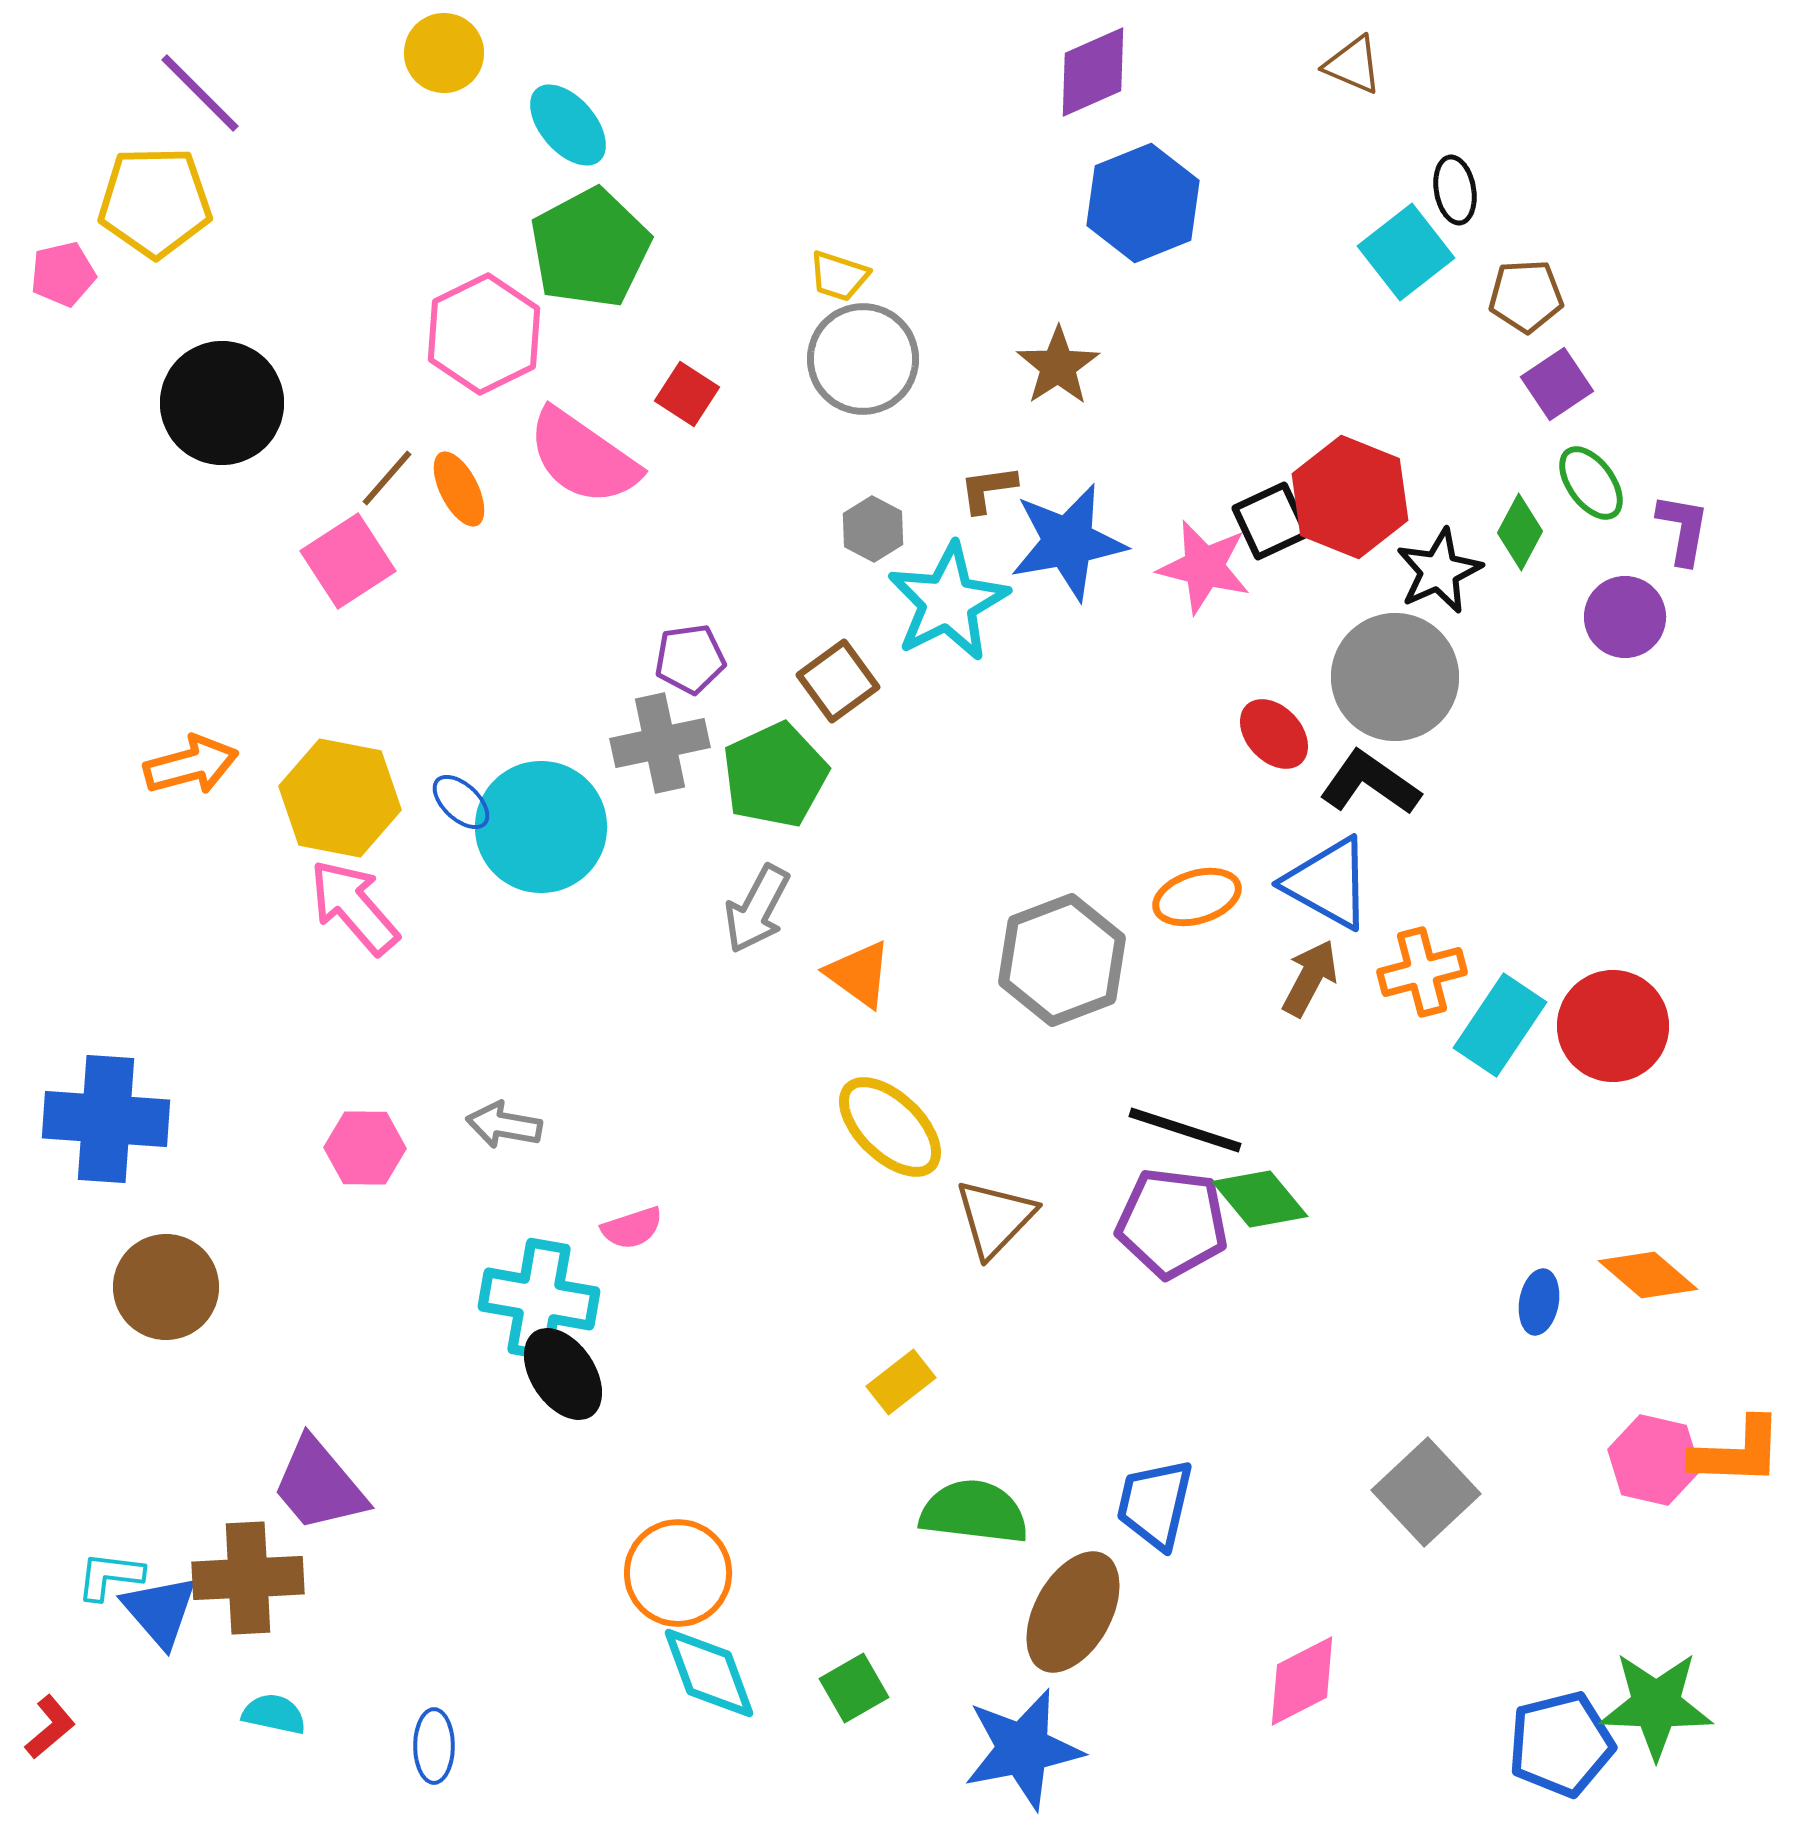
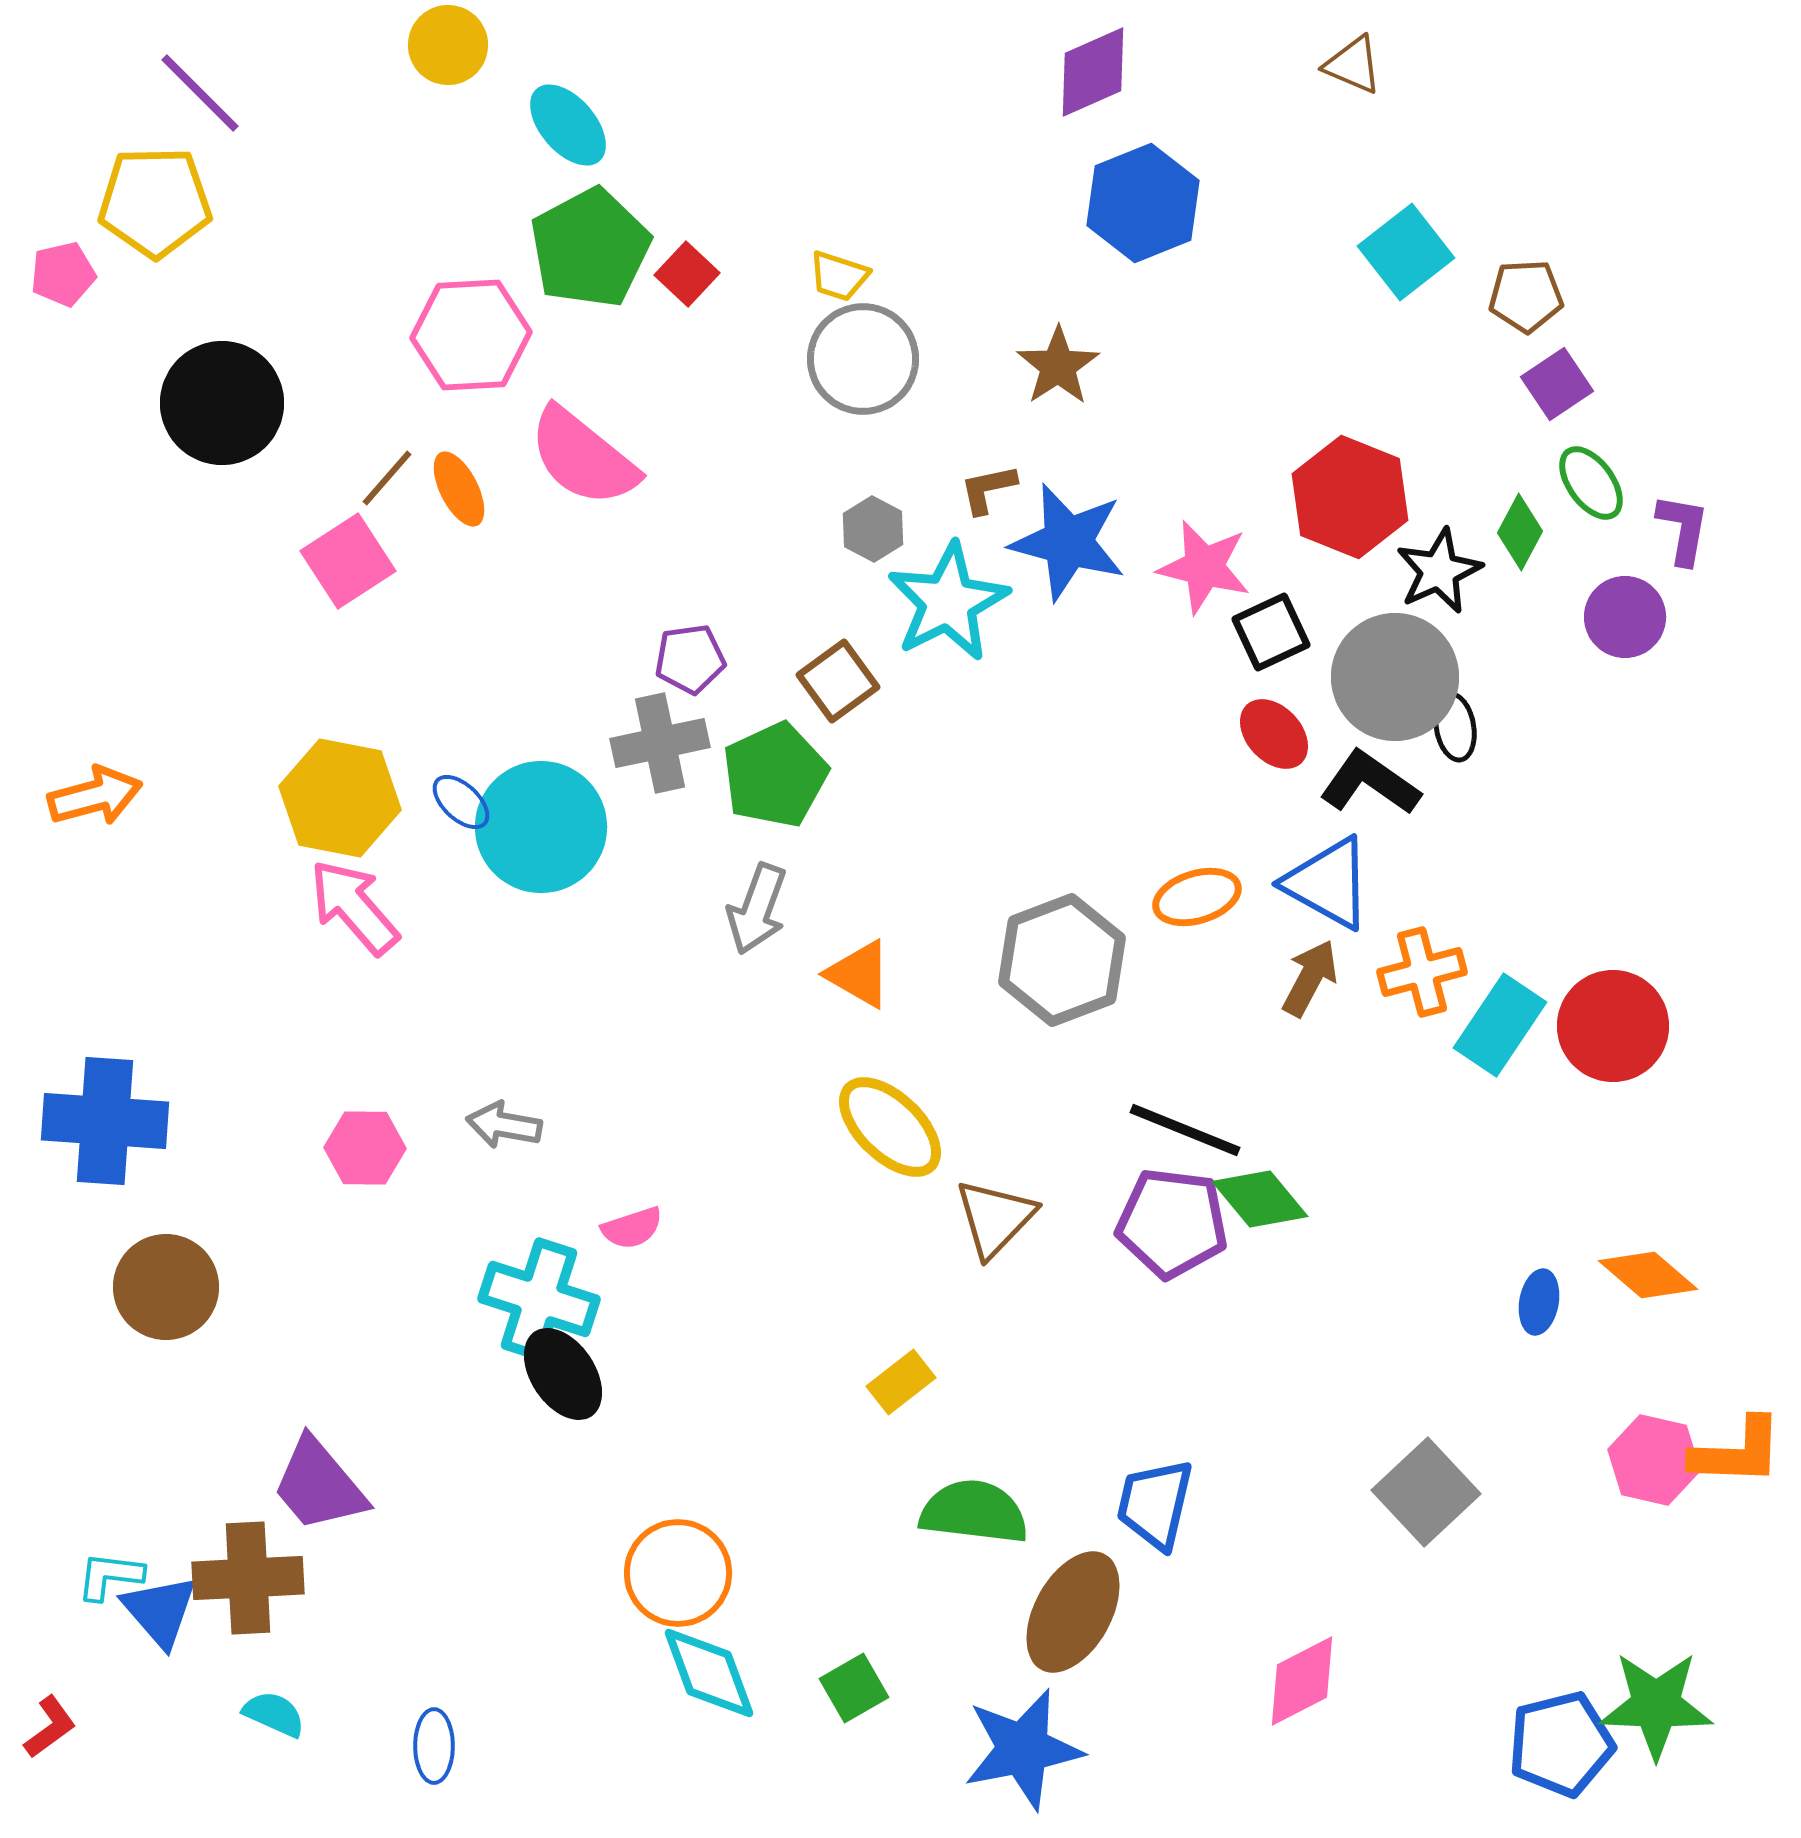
yellow circle at (444, 53): moved 4 px right, 8 px up
black ellipse at (1455, 190): moved 537 px down
pink hexagon at (484, 334): moved 13 px left, 1 px down; rotated 23 degrees clockwise
red square at (687, 394): moved 120 px up; rotated 10 degrees clockwise
pink semicircle at (583, 457): rotated 4 degrees clockwise
brown L-shape at (988, 489): rotated 4 degrees counterclockwise
black square at (1271, 521): moved 111 px down
blue star at (1068, 542): rotated 25 degrees clockwise
orange arrow at (191, 765): moved 96 px left, 31 px down
gray arrow at (757, 909): rotated 8 degrees counterclockwise
orange triangle at (859, 974): rotated 6 degrees counterclockwise
blue cross at (106, 1119): moved 1 px left, 2 px down
black line at (1185, 1130): rotated 4 degrees clockwise
cyan cross at (539, 1299): rotated 8 degrees clockwise
cyan semicircle at (274, 1714): rotated 12 degrees clockwise
red L-shape at (50, 1727): rotated 4 degrees clockwise
